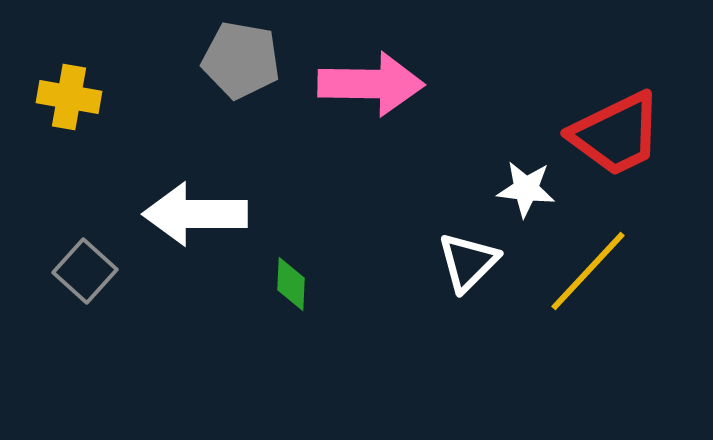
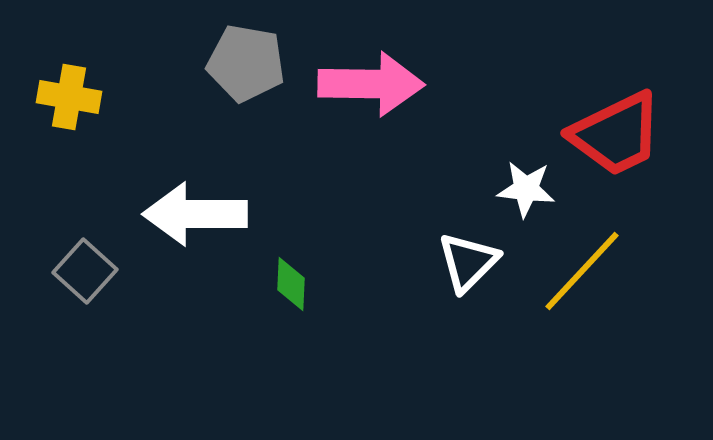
gray pentagon: moved 5 px right, 3 px down
yellow line: moved 6 px left
